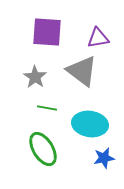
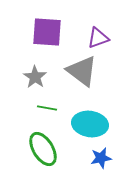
purple triangle: rotated 10 degrees counterclockwise
blue star: moved 3 px left
